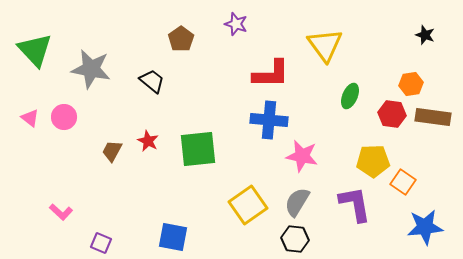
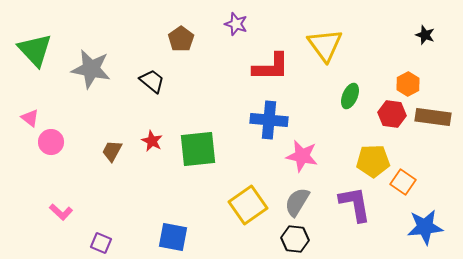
red L-shape: moved 7 px up
orange hexagon: moved 3 px left; rotated 20 degrees counterclockwise
pink circle: moved 13 px left, 25 px down
red star: moved 4 px right
